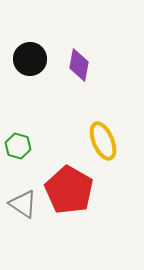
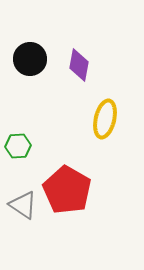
yellow ellipse: moved 2 px right, 22 px up; rotated 36 degrees clockwise
green hexagon: rotated 20 degrees counterclockwise
red pentagon: moved 2 px left
gray triangle: moved 1 px down
